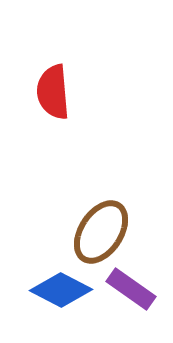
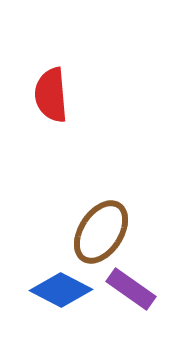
red semicircle: moved 2 px left, 3 px down
